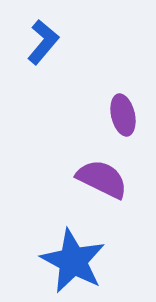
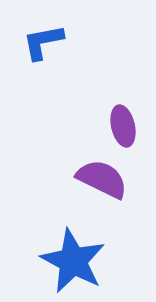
blue L-shape: rotated 141 degrees counterclockwise
purple ellipse: moved 11 px down
